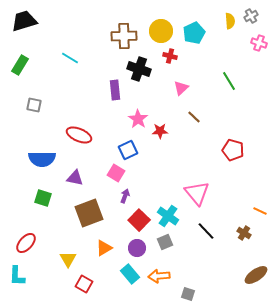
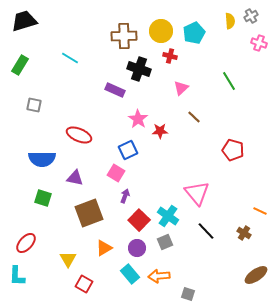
purple rectangle at (115, 90): rotated 60 degrees counterclockwise
